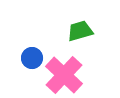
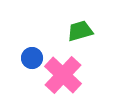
pink cross: moved 1 px left
